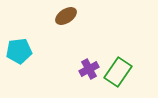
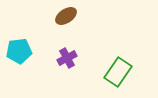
purple cross: moved 22 px left, 11 px up
